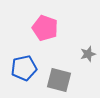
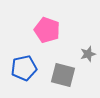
pink pentagon: moved 2 px right, 2 px down
gray square: moved 4 px right, 5 px up
